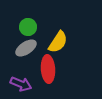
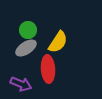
green circle: moved 3 px down
